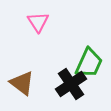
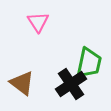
green trapezoid: rotated 12 degrees counterclockwise
